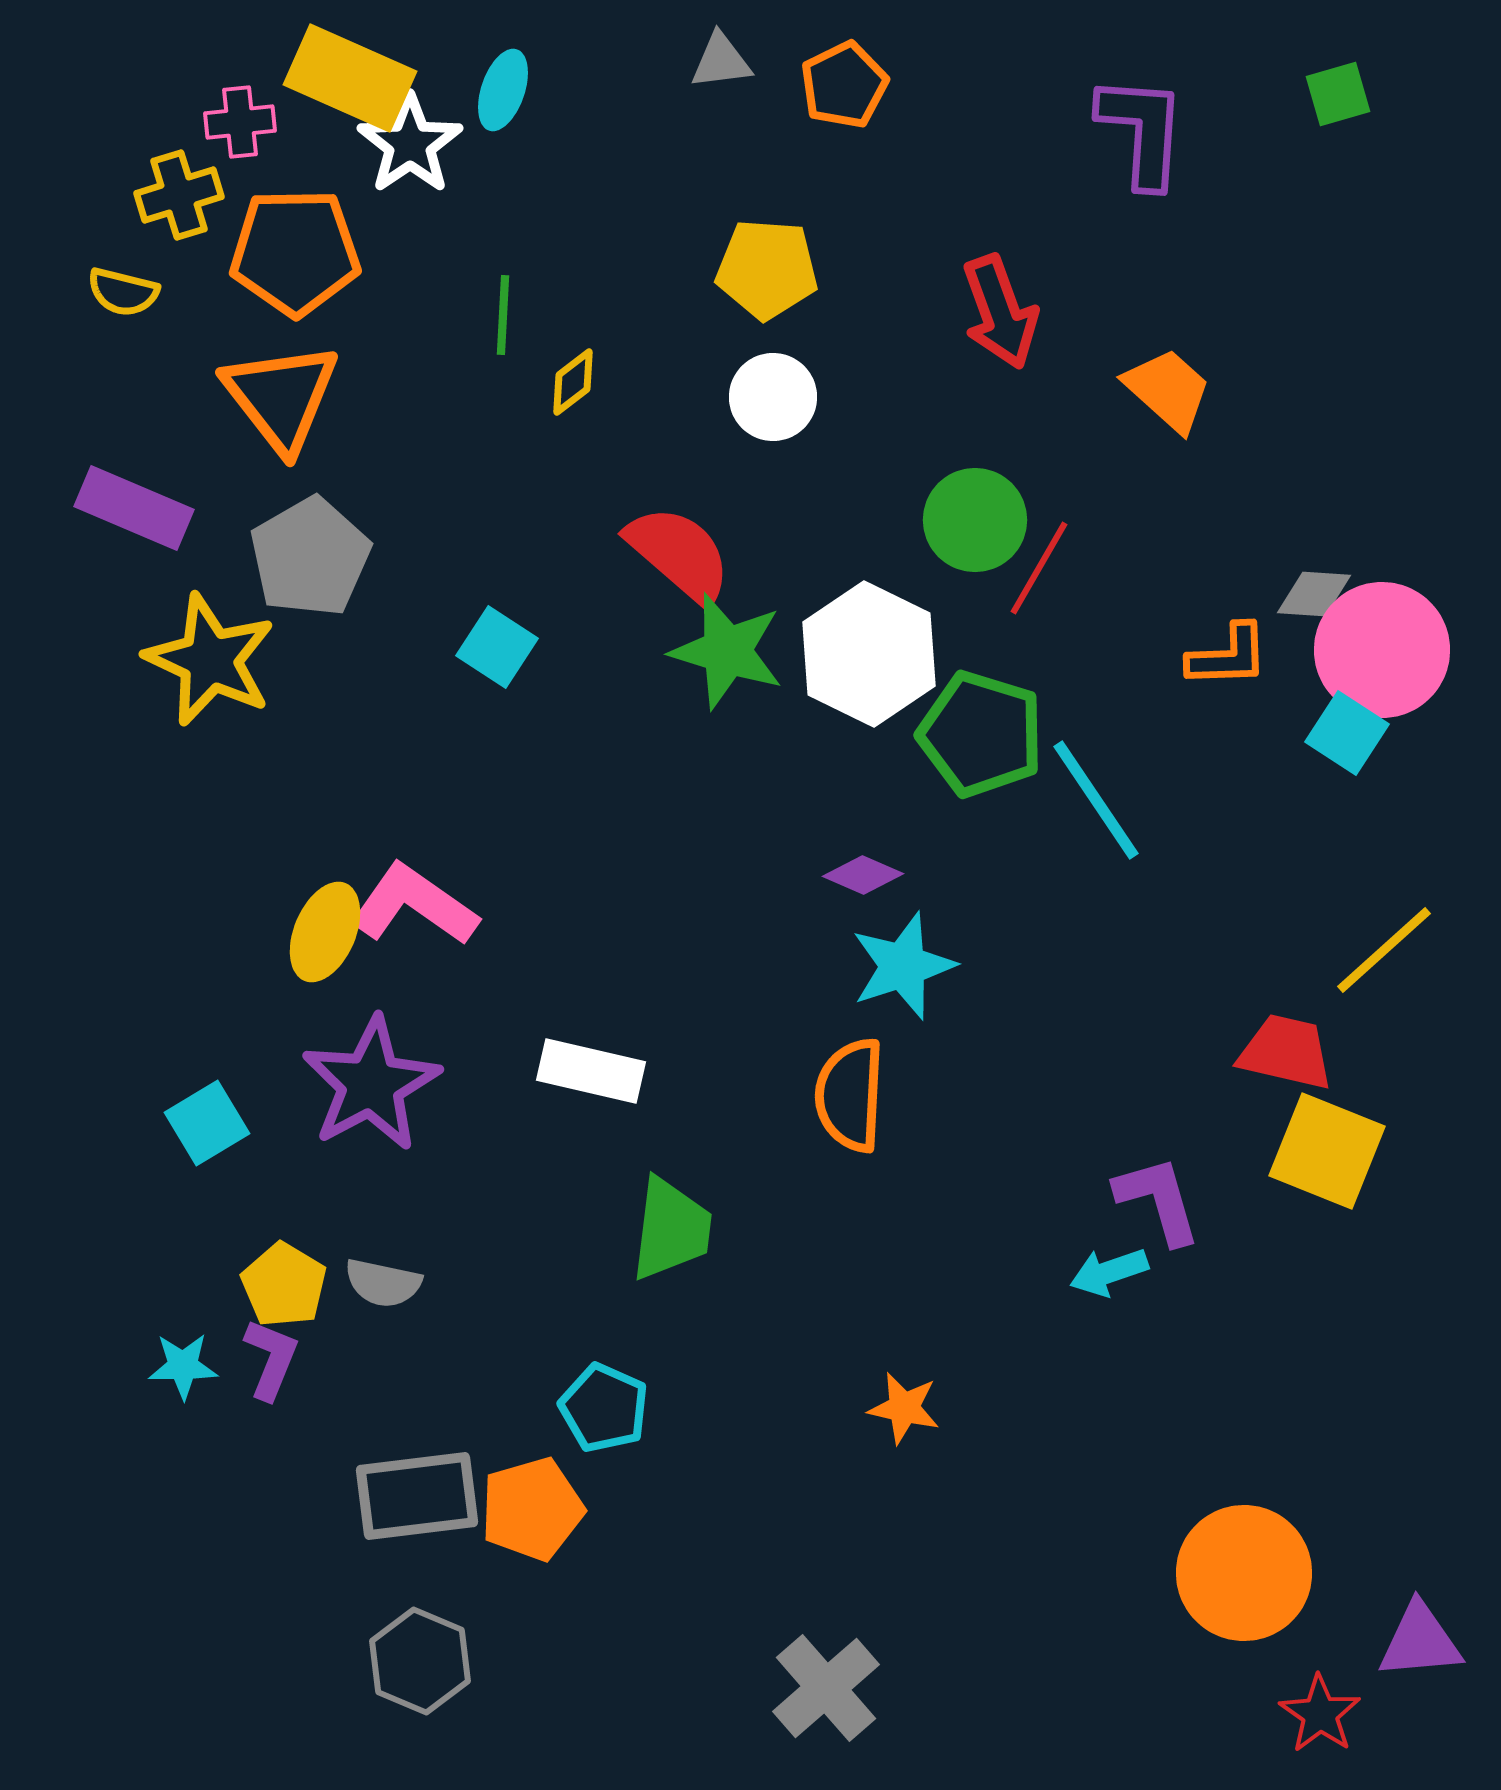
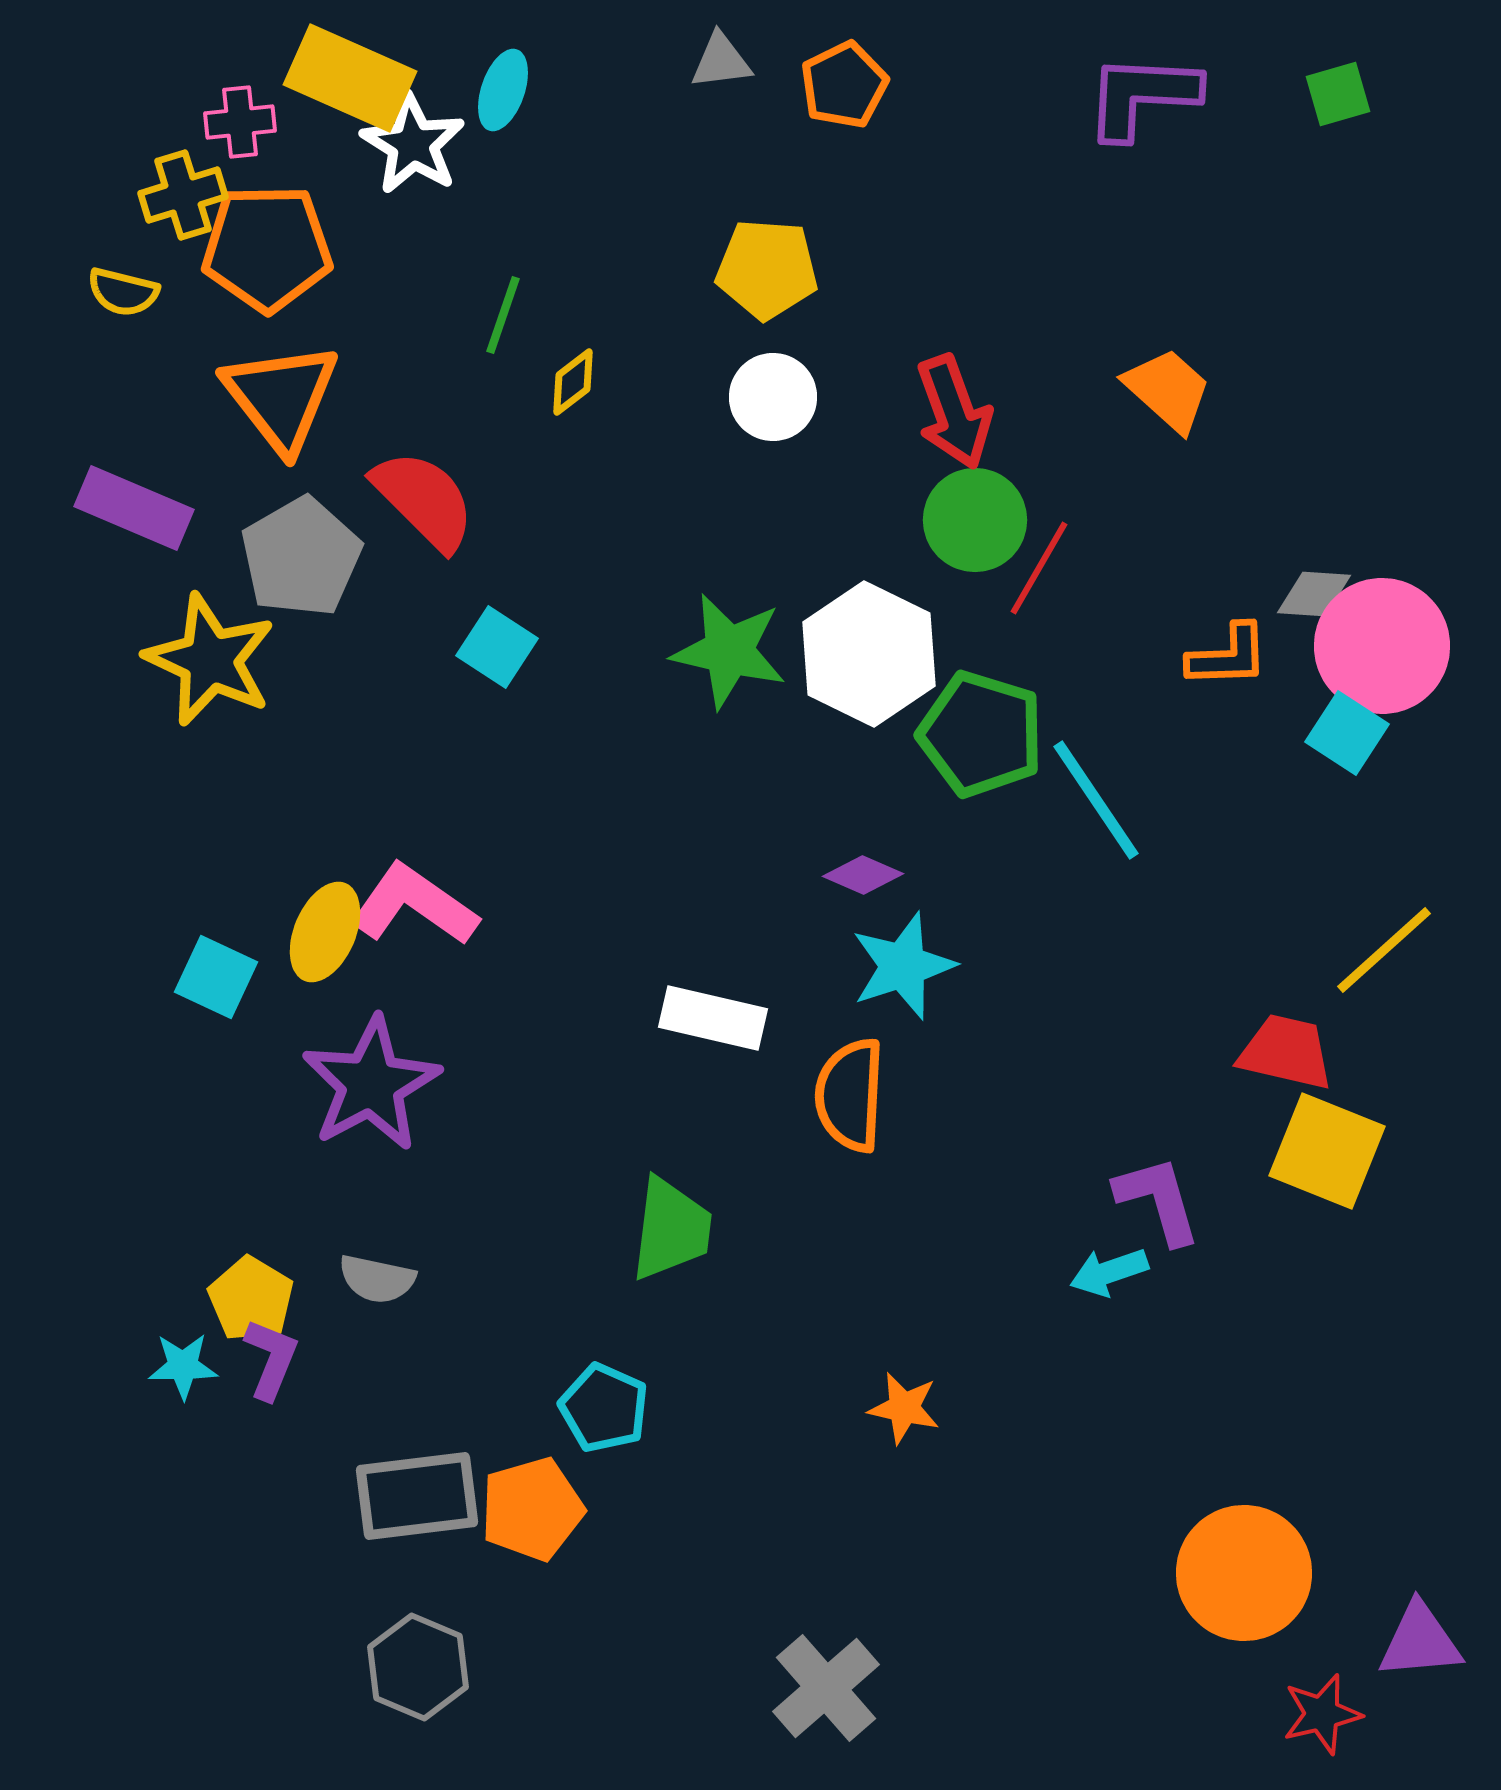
purple L-shape at (1142, 131): moved 35 px up; rotated 91 degrees counterclockwise
white star at (410, 144): moved 3 px right; rotated 6 degrees counterclockwise
yellow cross at (179, 195): moved 4 px right
orange pentagon at (295, 252): moved 28 px left, 4 px up
red arrow at (1000, 312): moved 46 px left, 100 px down
green line at (503, 315): rotated 16 degrees clockwise
red semicircle at (679, 554): moved 255 px left, 54 px up; rotated 4 degrees clockwise
gray pentagon at (310, 557): moved 9 px left
pink circle at (1382, 650): moved 4 px up
green star at (727, 651): moved 2 px right; rotated 4 degrees counterclockwise
white rectangle at (591, 1071): moved 122 px right, 53 px up
cyan square at (207, 1123): moved 9 px right, 146 px up; rotated 34 degrees counterclockwise
gray semicircle at (383, 1283): moved 6 px left, 4 px up
yellow pentagon at (284, 1285): moved 33 px left, 14 px down
gray hexagon at (420, 1661): moved 2 px left, 6 px down
red star at (1320, 1714): moved 2 px right; rotated 24 degrees clockwise
